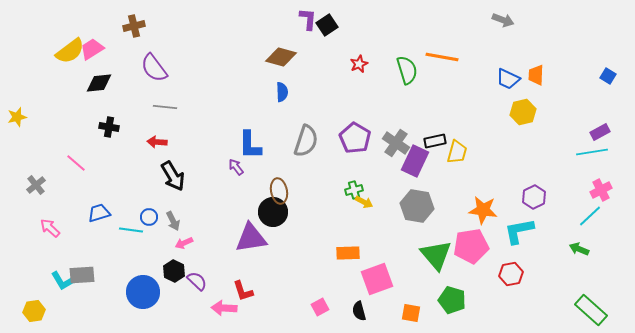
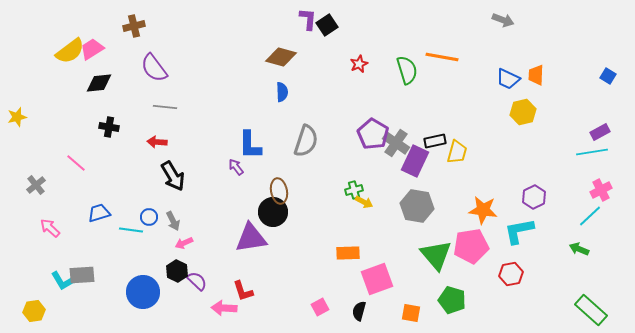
purple pentagon at (355, 138): moved 18 px right, 4 px up
black hexagon at (174, 271): moved 3 px right
black semicircle at (359, 311): rotated 30 degrees clockwise
